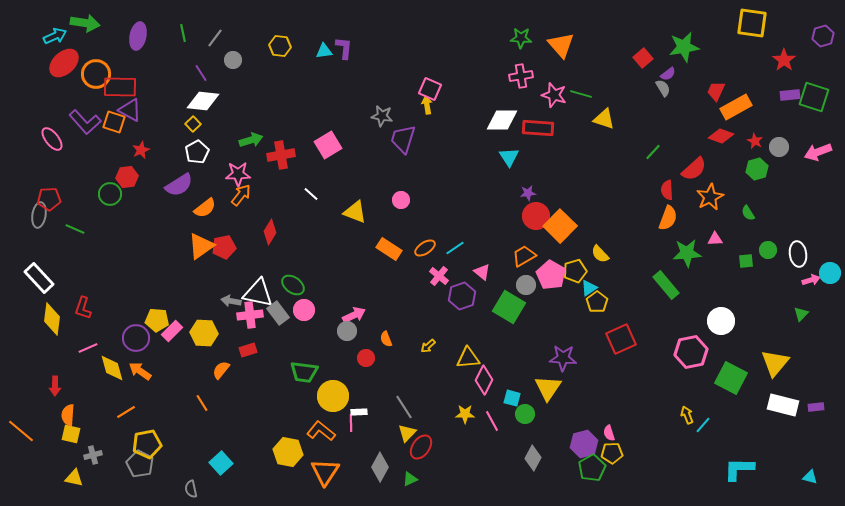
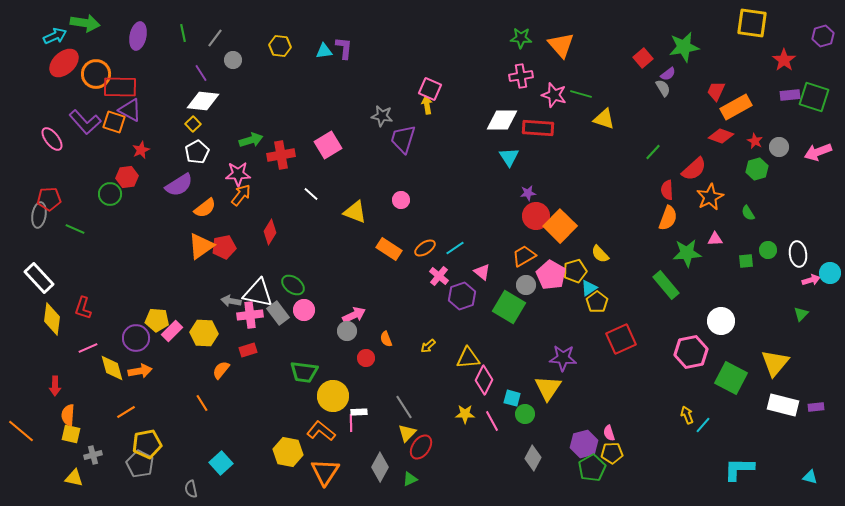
orange arrow at (140, 371): rotated 135 degrees clockwise
